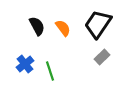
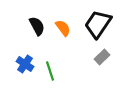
blue cross: rotated 18 degrees counterclockwise
